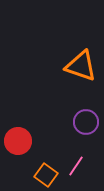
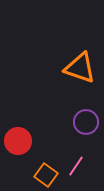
orange triangle: moved 1 px left, 2 px down
